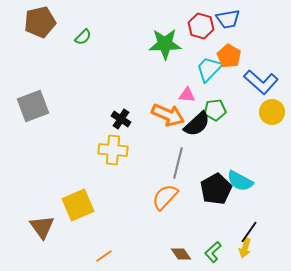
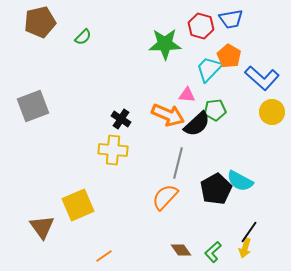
blue trapezoid: moved 3 px right
blue L-shape: moved 1 px right, 4 px up
brown diamond: moved 4 px up
